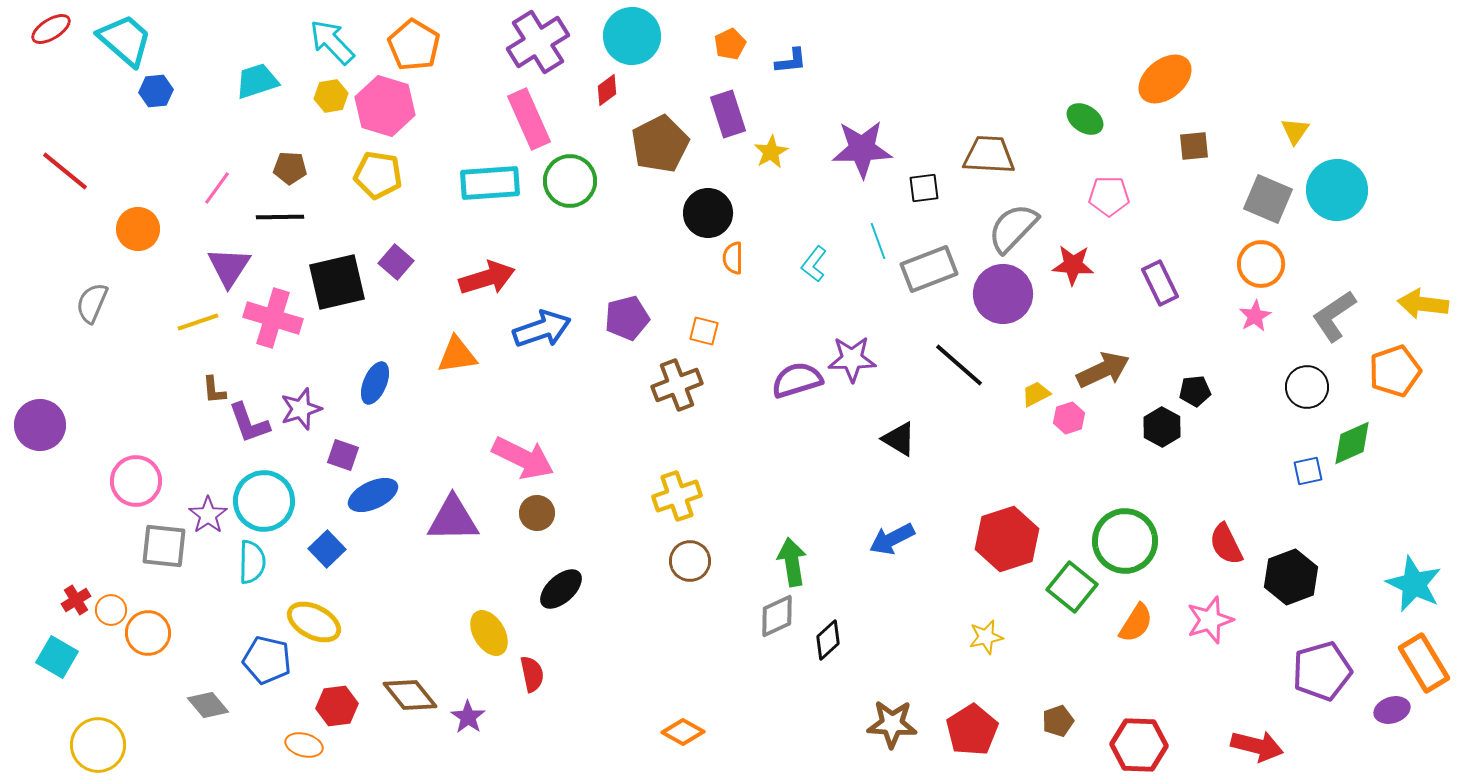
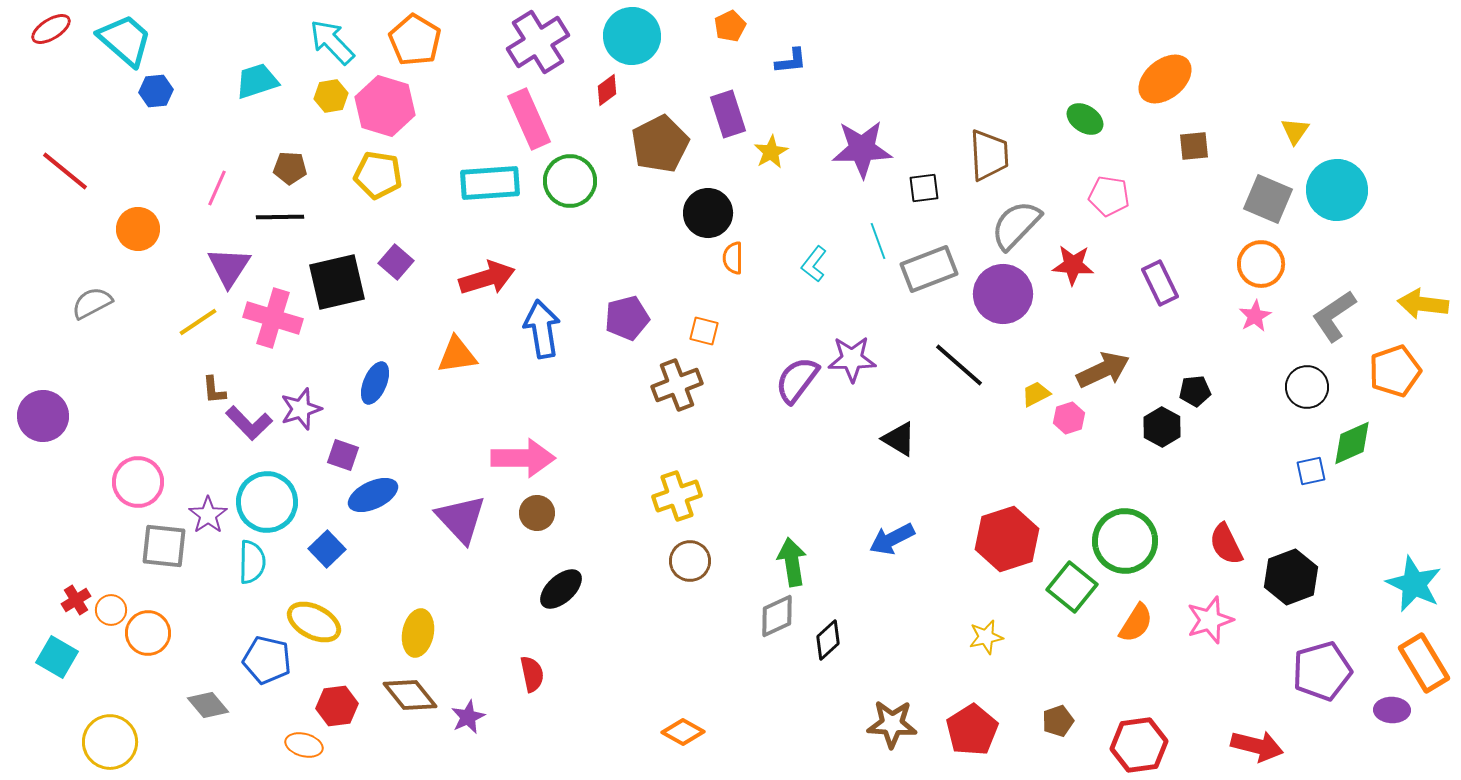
orange pentagon at (730, 44): moved 18 px up
orange pentagon at (414, 45): moved 1 px right, 5 px up
brown trapezoid at (989, 155): rotated 84 degrees clockwise
pink line at (217, 188): rotated 12 degrees counterclockwise
pink pentagon at (1109, 196): rotated 9 degrees clockwise
gray semicircle at (1013, 228): moved 3 px right, 3 px up
gray semicircle at (92, 303): rotated 39 degrees clockwise
yellow line at (198, 322): rotated 15 degrees counterclockwise
blue arrow at (542, 329): rotated 80 degrees counterclockwise
purple semicircle at (797, 380): rotated 36 degrees counterclockwise
purple L-shape at (249, 423): rotated 24 degrees counterclockwise
purple circle at (40, 425): moved 3 px right, 9 px up
pink arrow at (523, 458): rotated 26 degrees counterclockwise
blue square at (1308, 471): moved 3 px right
pink circle at (136, 481): moved 2 px right, 1 px down
cyan circle at (264, 501): moved 3 px right, 1 px down
purple triangle at (453, 519): moved 8 px right; rotated 48 degrees clockwise
yellow ellipse at (489, 633): moved 71 px left; rotated 42 degrees clockwise
purple ellipse at (1392, 710): rotated 20 degrees clockwise
purple star at (468, 717): rotated 12 degrees clockwise
yellow circle at (98, 745): moved 12 px right, 3 px up
red hexagon at (1139, 745): rotated 10 degrees counterclockwise
